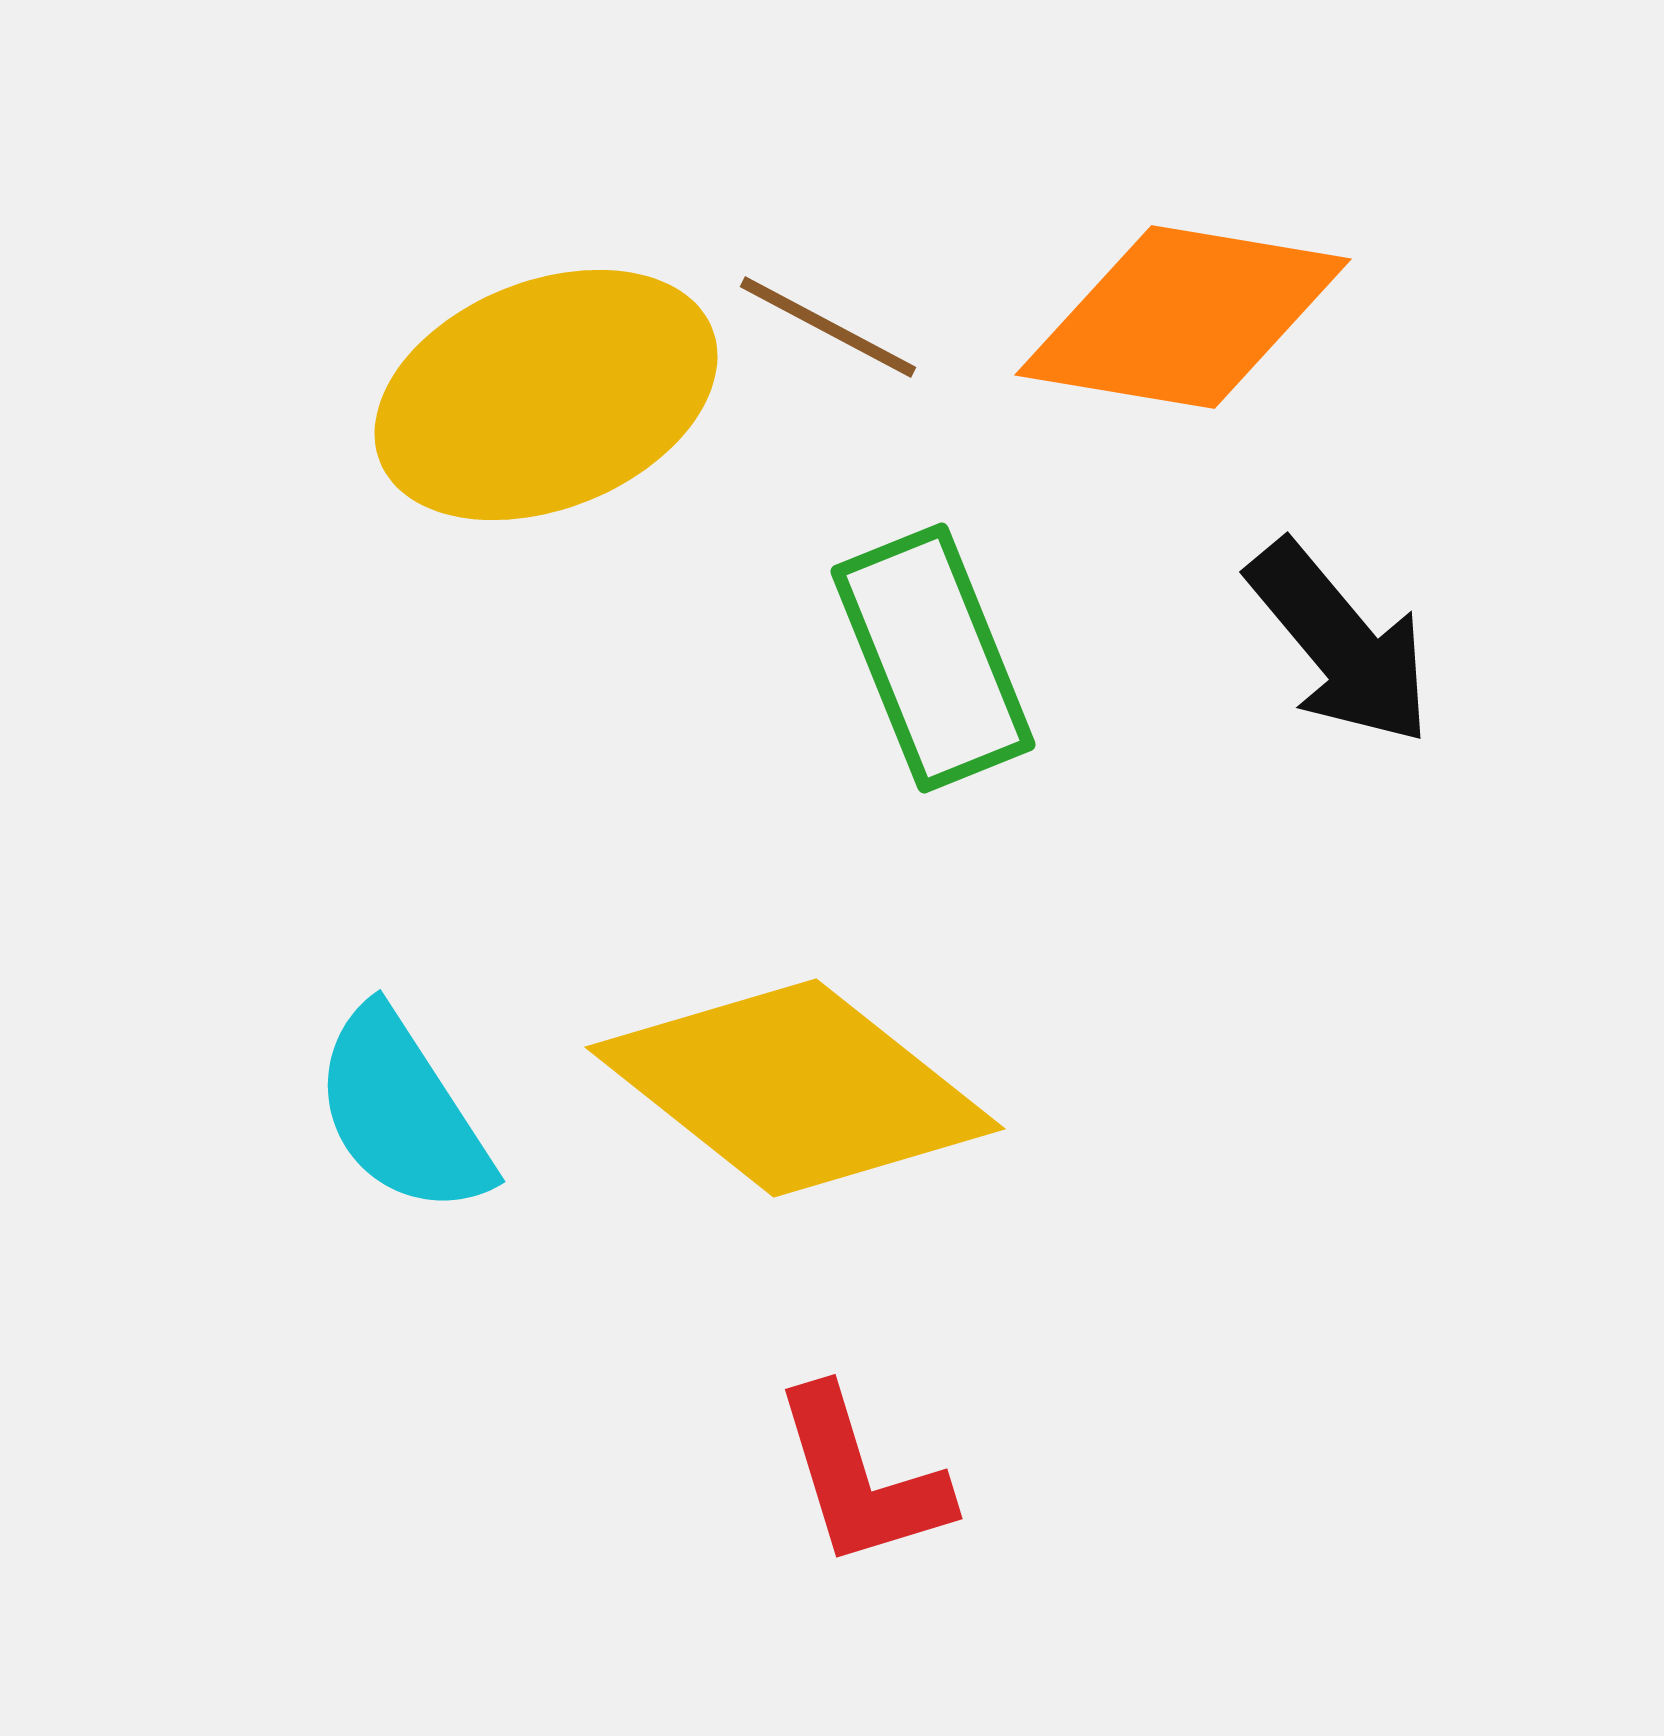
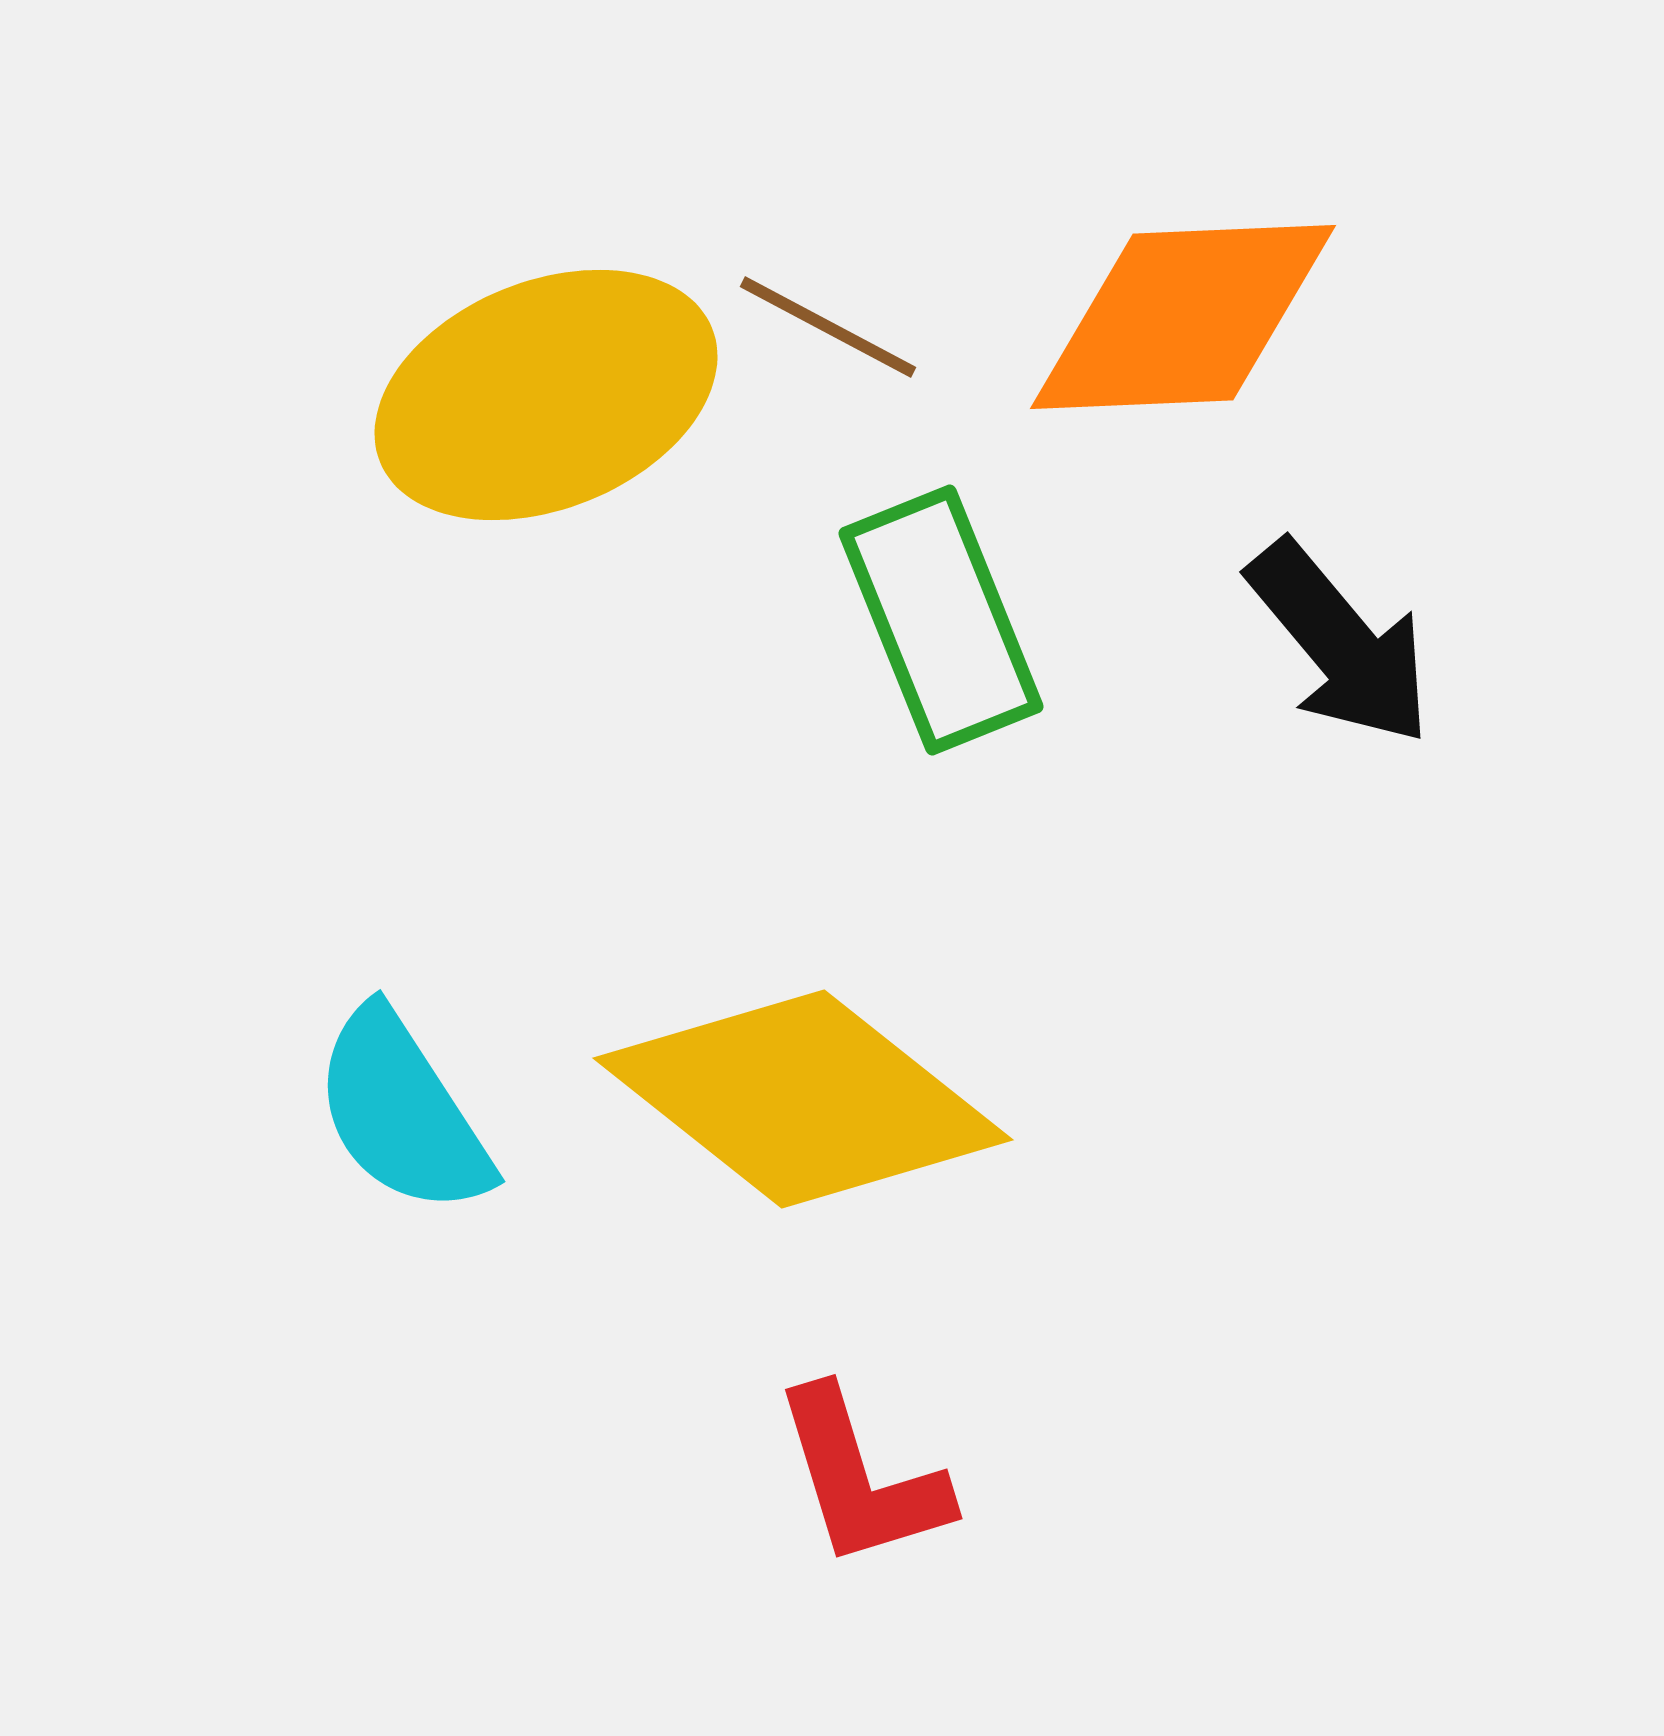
orange diamond: rotated 12 degrees counterclockwise
green rectangle: moved 8 px right, 38 px up
yellow diamond: moved 8 px right, 11 px down
